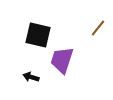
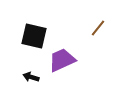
black square: moved 4 px left, 1 px down
purple trapezoid: rotated 48 degrees clockwise
